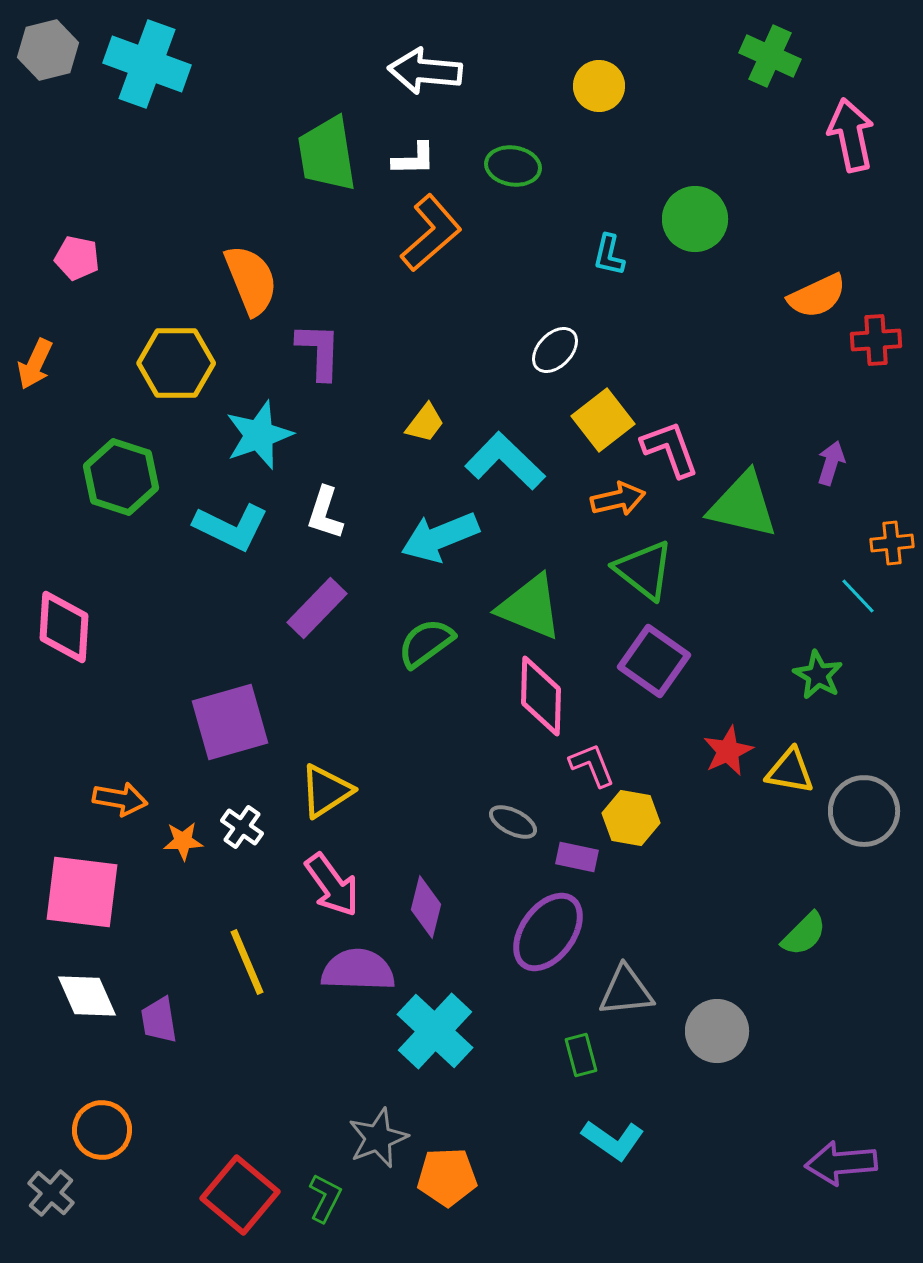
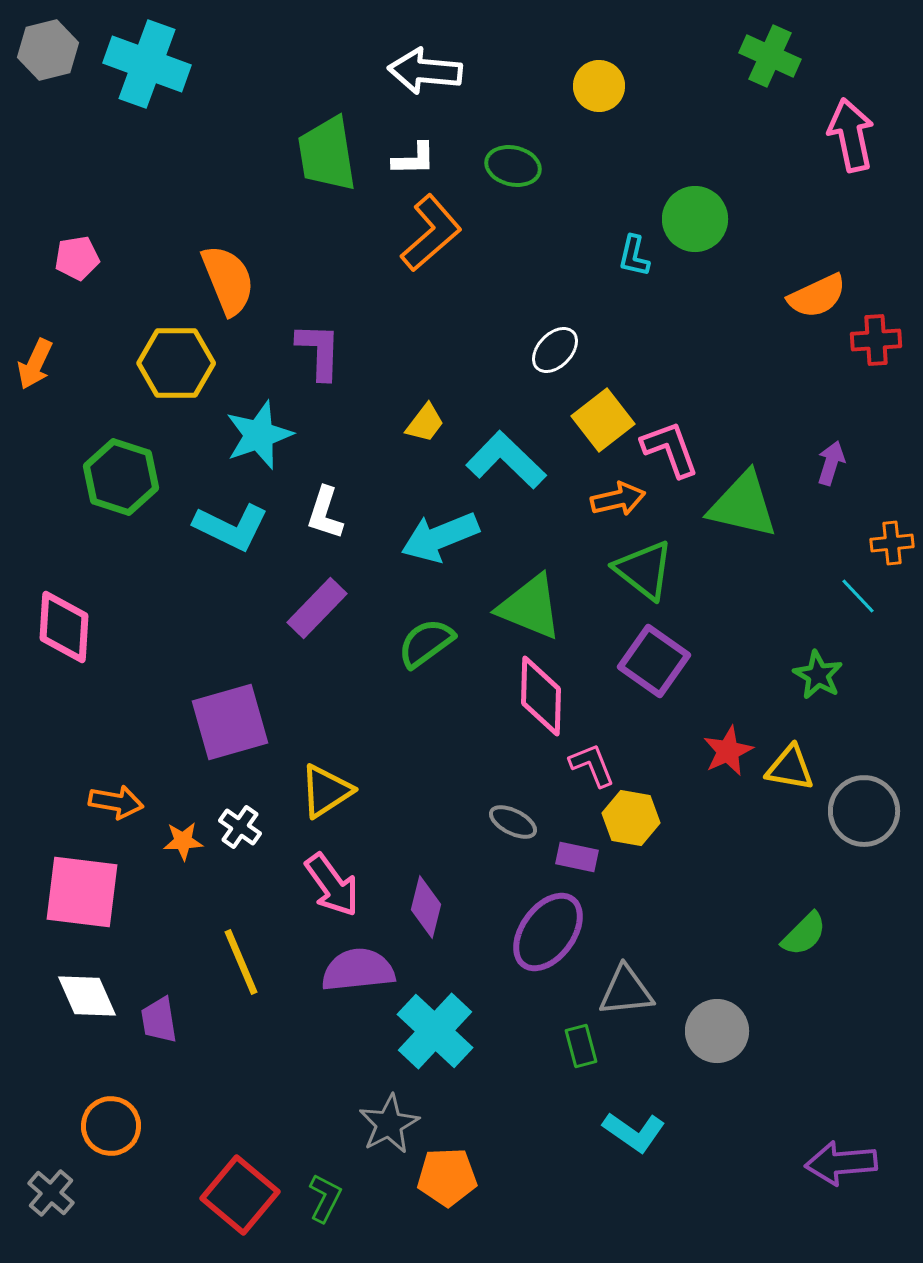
green ellipse at (513, 166): rotated 4 degrees clockwise
cyan L-shape at (609, 255): moved 25 px right, 1 px down
pink pentagon at (77, 258): rotated 21 degrees counterclockwise
orange semicircle at (251, 280): moved 23 px left
cyan L-shape at (505, 461): moved 1 px right, 1 px up
yellow triangle at (790, 771): moved 3 px up
orange arrow at (120, 799): moved 4 px left, 3 px down
white cross at (242, 827): moved 2 px left
yellow line at (247, 962): moved 6 px left
purple semicircle at (358, 970): rotated 8 degrees counterclockwise
green rectangle at (581, 1055): moved 9 px up
orange circle at (102, 1130): moved 9 px right, 4 px up
gray star at (378, 1138): moved 11 px right, 14 px up; rotated 6 degrees counterclockwise
cyan L-shape at (613, 1140): moved 21 px right, 8 px up
